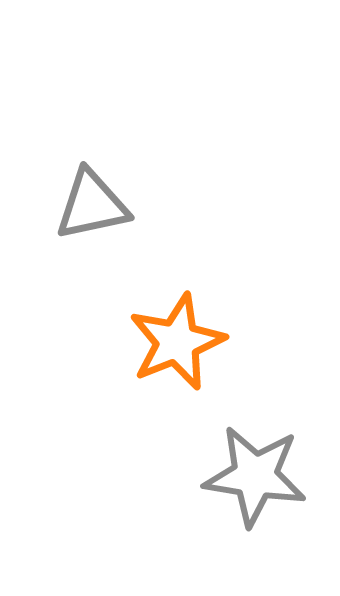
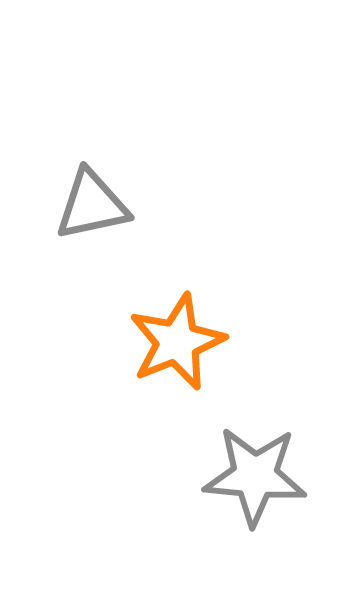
gray star: rotated 4 degrees counterclockwise
